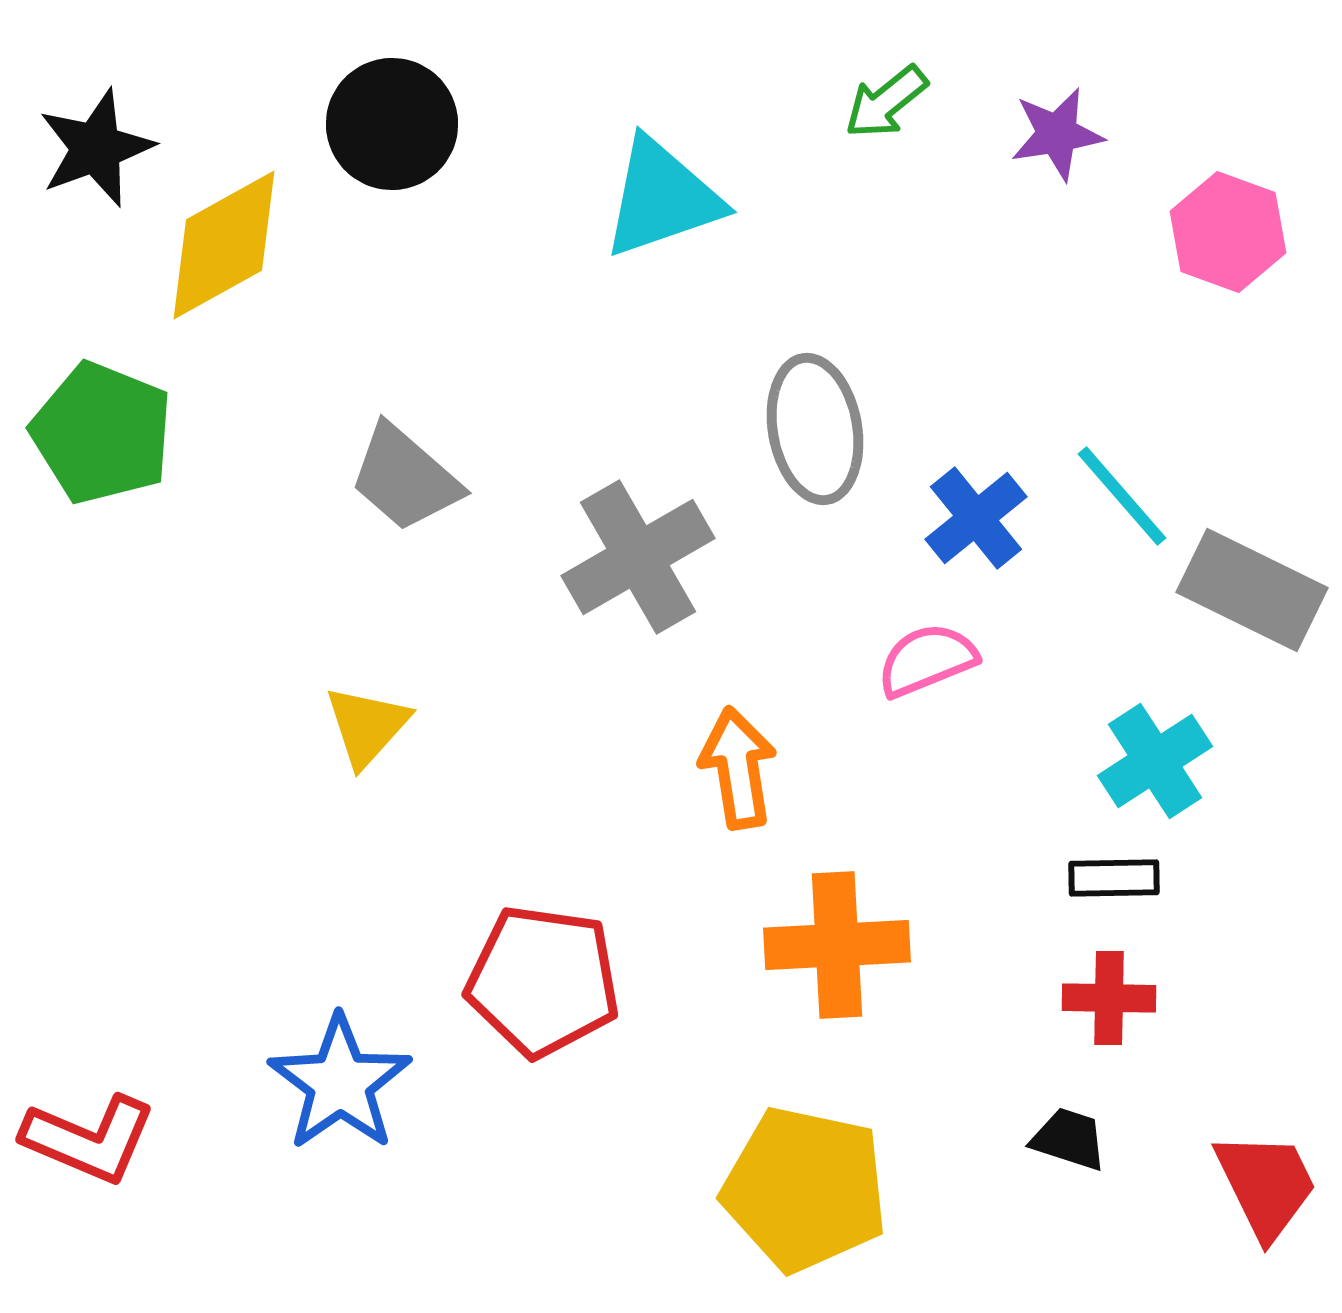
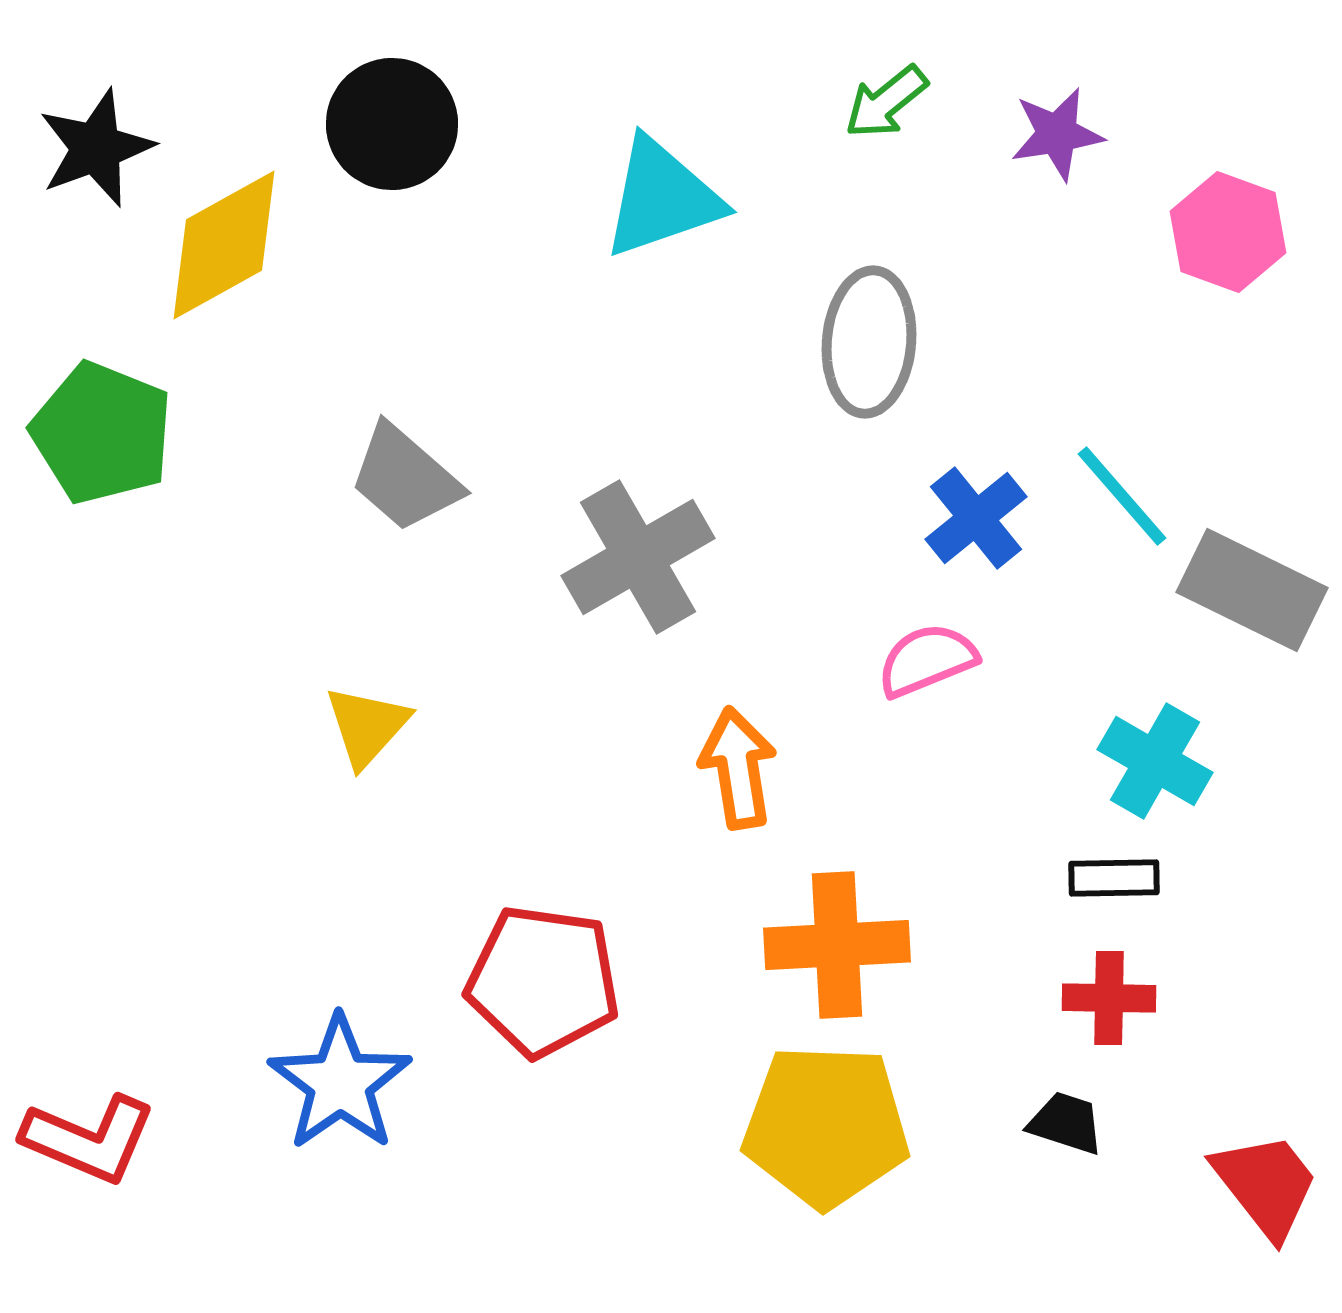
gray ellipse: moved 54 px right, 87 px up; rotated 15 degrees clockwise
cyan cross: rotated 27 degrees counterclockwise
black trapezoid: moved 3 px left, 16 px up
red trapezoid: rotated 12 degrees counterclockwise
yellow pentagon: moved 21 px right, 63 px up; rotated 10 degrees counterclockwise
